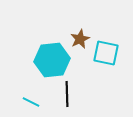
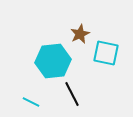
brown star: moved 5 px up
cyan hexagon: moved 1 px right, 1 px down
black line: moved 5 px right; rotated 25 degrees counterclockwise
